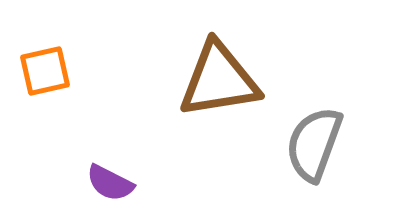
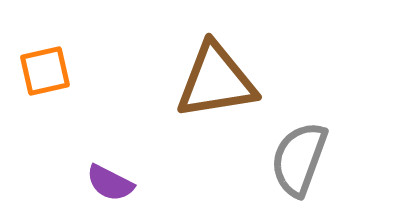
brown triangle: moved 3 px left, 1 px down
gray semicircle: moved 15 px left, 15 px down
